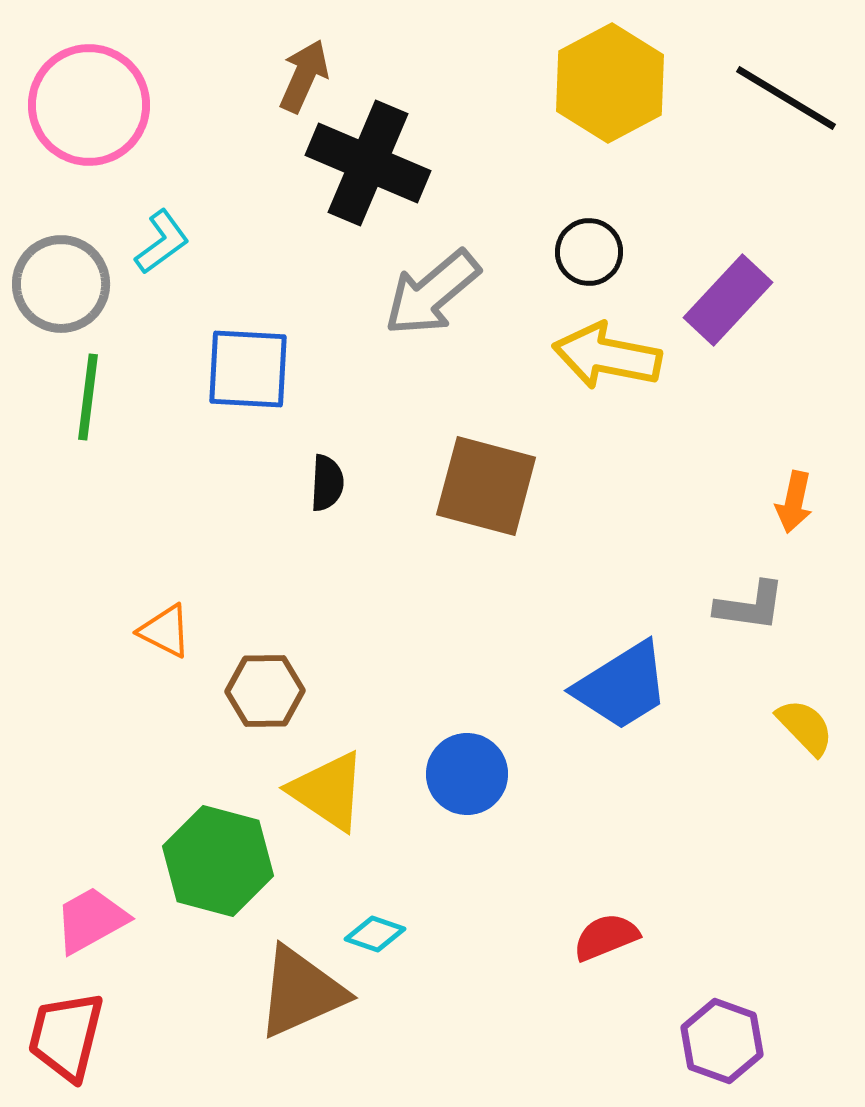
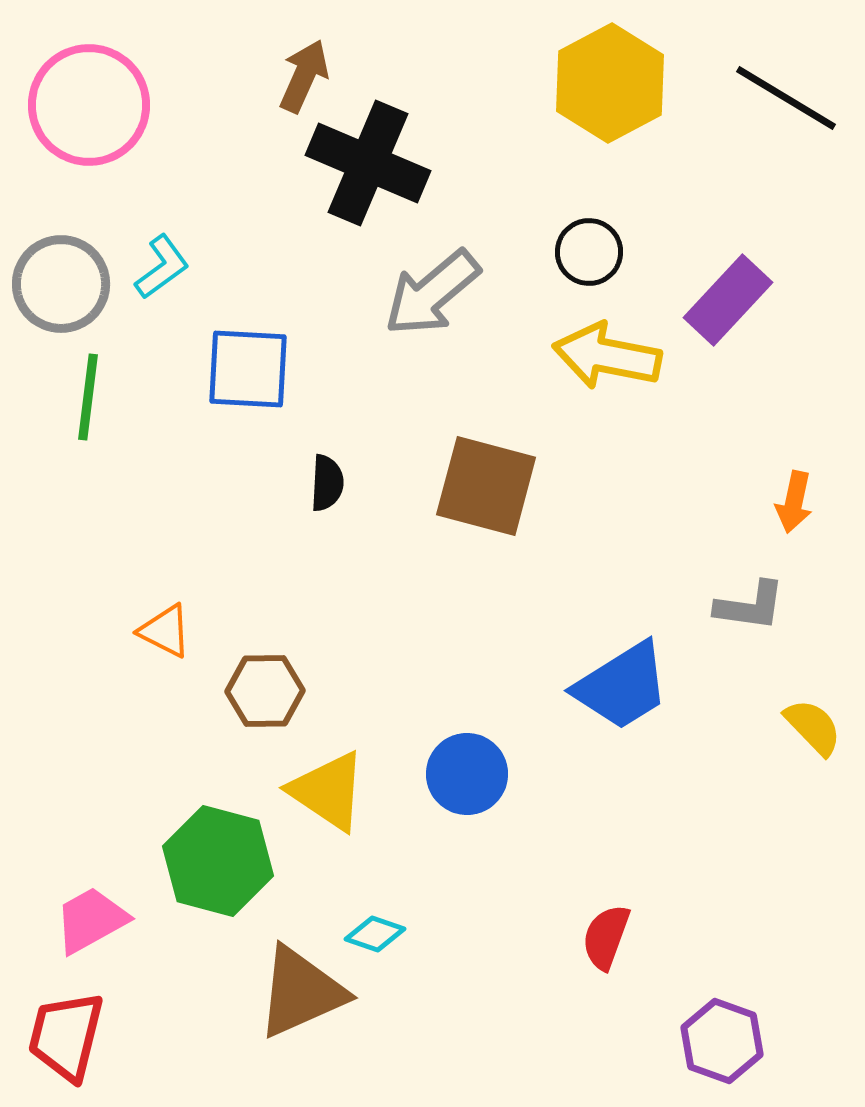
cyan L-shape: moved 25 px down
yellow semicircle: moved 8 px right
red semicircle: rotated 48 degrees counterclockwise
